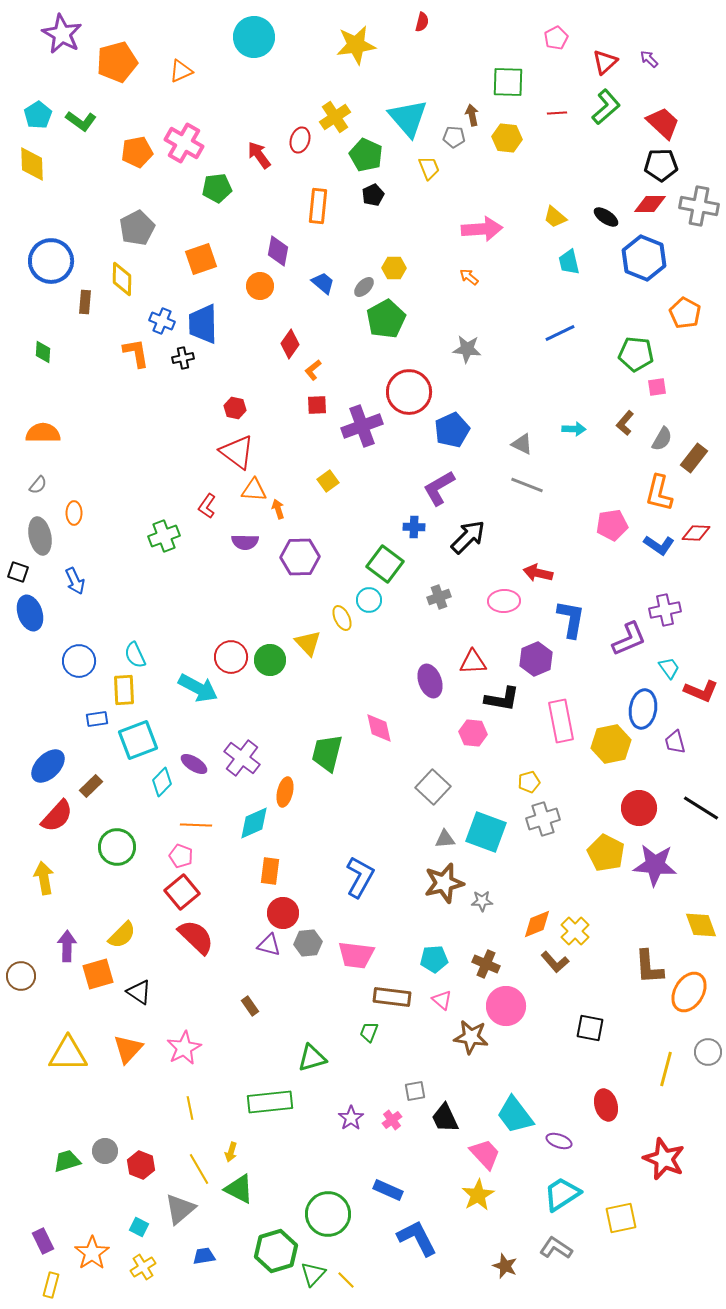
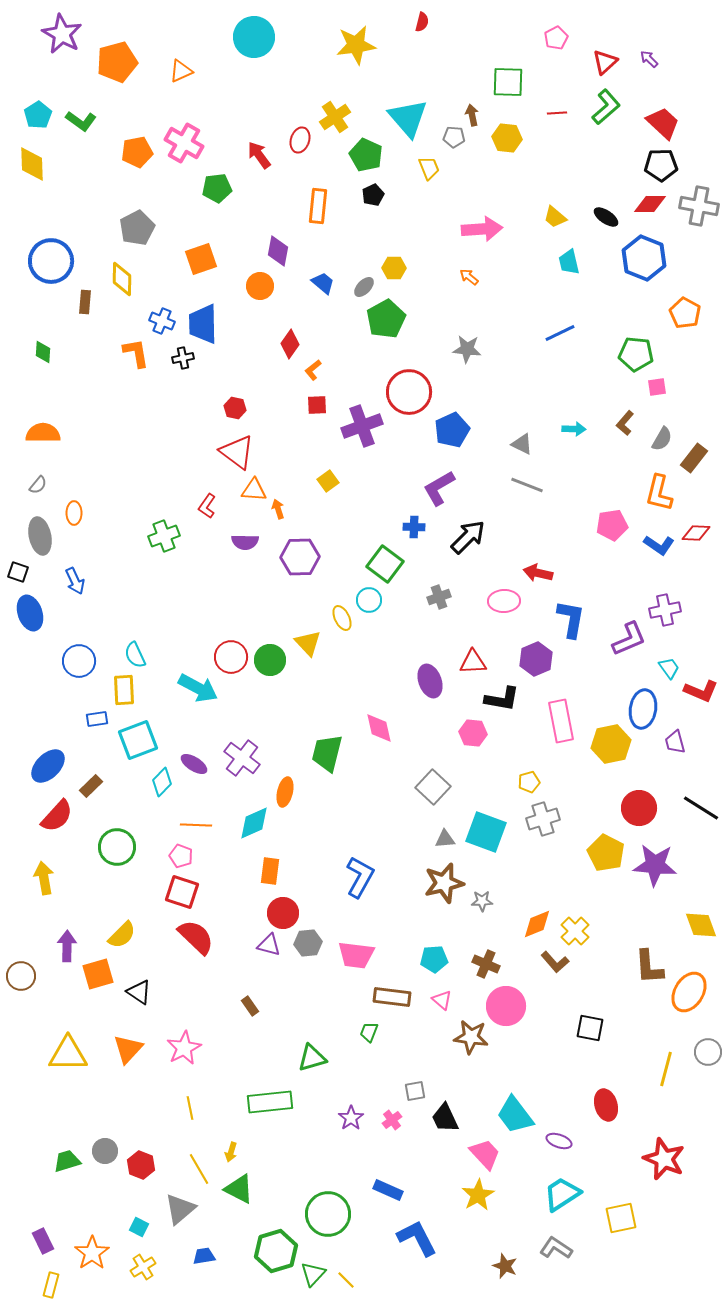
red square at (182, 892): rotated 32 degrees counterclockwise
